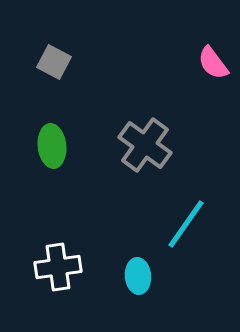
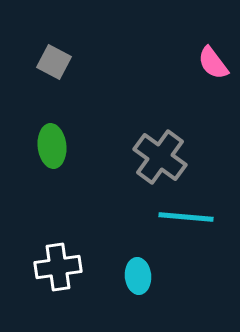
gray cross: moved 15 px right, 12 px down
cyan line: moved 7 px up; rotated 60 degrees clockwise
